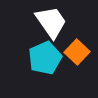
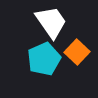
cyan pentagon: moved 1 px left, 1 px down
